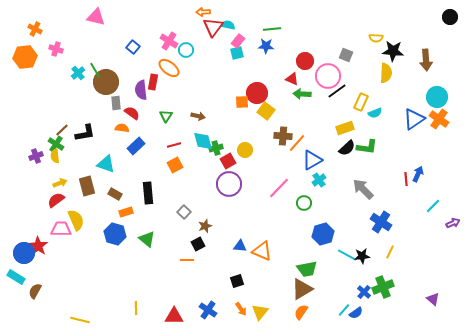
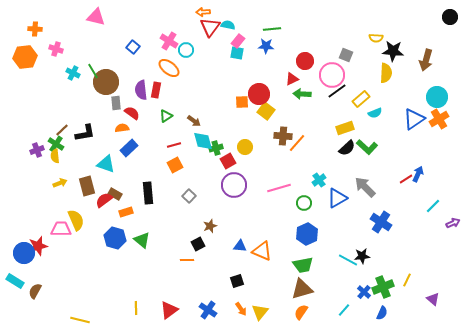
red triangle at (213, 27): moved 3 px left
orange cross at (35, 29): rotated 24 degrees counterclockwise
cyan square at (237, 53): rotated 24 degrees clockwise
brown arrow at (426, 60): rotated 20 degrees clockwise
green line at (95, 70): moved 2 px left, 1 px down
cyan cross at (78, 73): moved 5 px left; rotated 24 degrees counterclockwise
pink circle at (328, 76): moved 4 px right, 1 px up
red triangle at (292, 79): rotated 48 degrees counterclockwise
red rectangle at (153, 82): moved 3 px right, 8 px down
red circle at (257, 93): moved 2 px right, 1 px down
yellow rectangle at (361, 102): moved 3 px up; rotated 24 degrees clockwise
green triangle at (166, 116): rotated 24 degrees clockwise
brown arrow at (198, 116): moved 4 px left, 5 px down; rotated 24 degrees clockwise
orange cross at (439, 119): rotated 24 degrees clockwise
orange semicircle at (122, 128): rotated 16 degrees counterclockwise
blue rectangle at (136, 146): moved 7 px left, 2 px down
green L-shape at (367, 147): rotated 35 degrees clockwise
yellow circle at (245, 150): moved 3 px up
purple cross at (36, 156): moved 1 px right, 6 px up
blue triangle at (312, 160): moved 25 px right, 38 px down
red line at (406, 179): rotated 64 degrees clockwise
purple circle at (229, 184): moved 5 px right, 1 px down
pink line at (279, 188): rotated 30 degrees clockwise
gray arrow at (363, 189): moved 2 px right, 2 px up
red semicircle at (56, 200): moved 48 px right
gray square at (184, 212): moved 5 px right, 16 px up
brown star at (205, 226): moved 5 px right
blue hexagon at (115, 234): moved 4 px down
blue hexagon at (323, 234): moved 16 px left; rotated 10 degrees counterclockwise
green triangle at (147, 239): moved 5 px left, 1 px down
red star at (38, 246): rotated 24 degrees clockwise
yellow line at (390, 252): moved 17 px right, 28 px down
cyan line at (347, 255): moved 1 px right, 5 px down
green trapezoid at (307, 269): moved 4 px left, 4 px up
cyan rectangle at (16, 277): moved 1 px left, 4 px down
brown triangle at (302, 289): rotated 15 degrees clockwise
blue semicircle at (356, 313): moved 26 px right; rotated 32 degrees counterclockwise
red triangle at (174, 316): moved 5 px left, 6 px up; rotated 36 degrees counterclockwise
